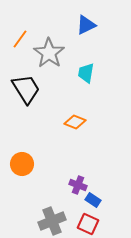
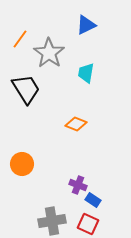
orange diamond: moved 1 px right, 2 px down
gray cross: rotated 12 degrees clockwise
